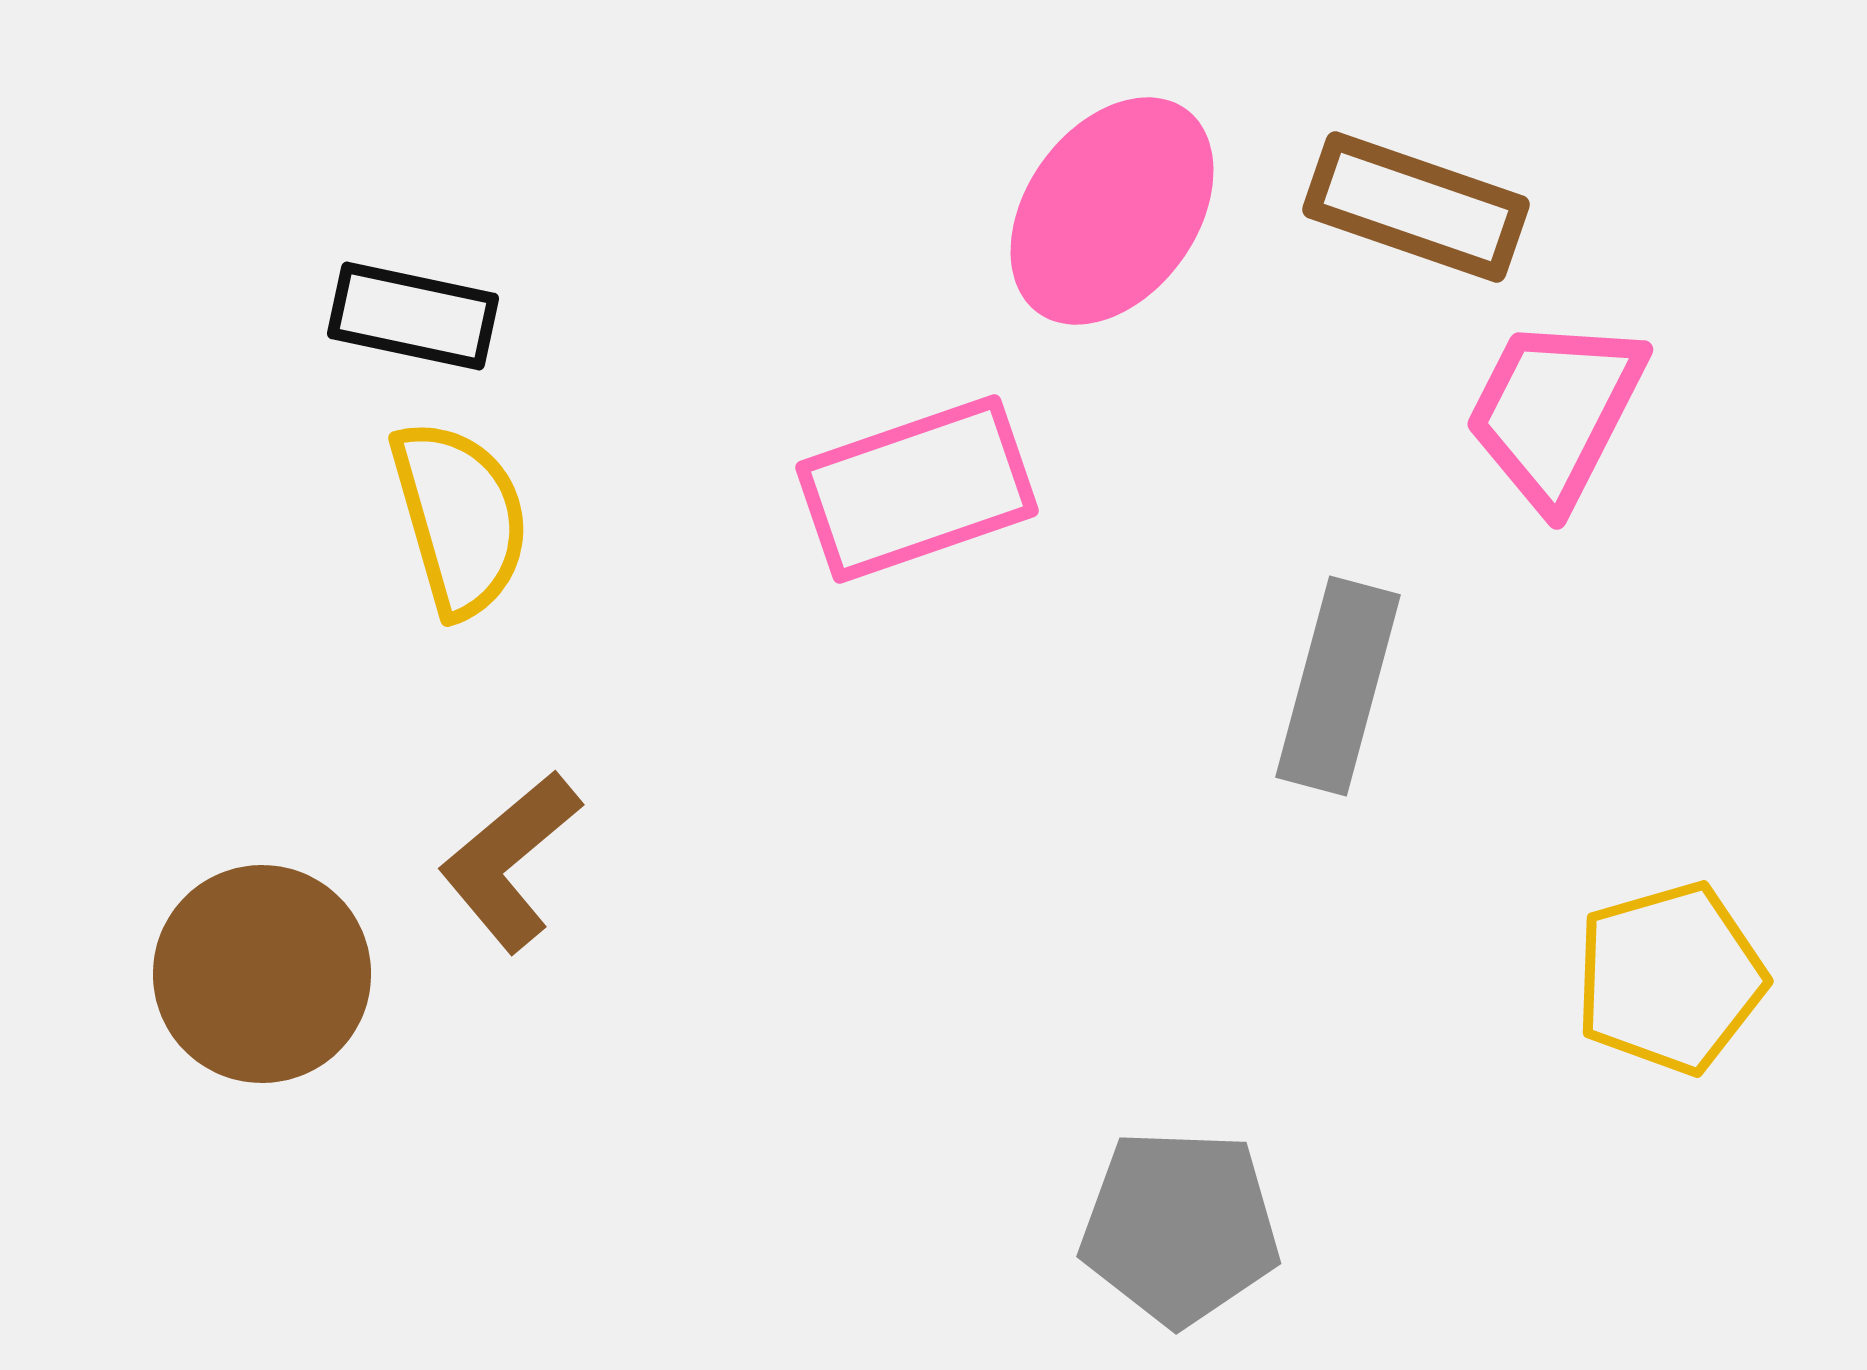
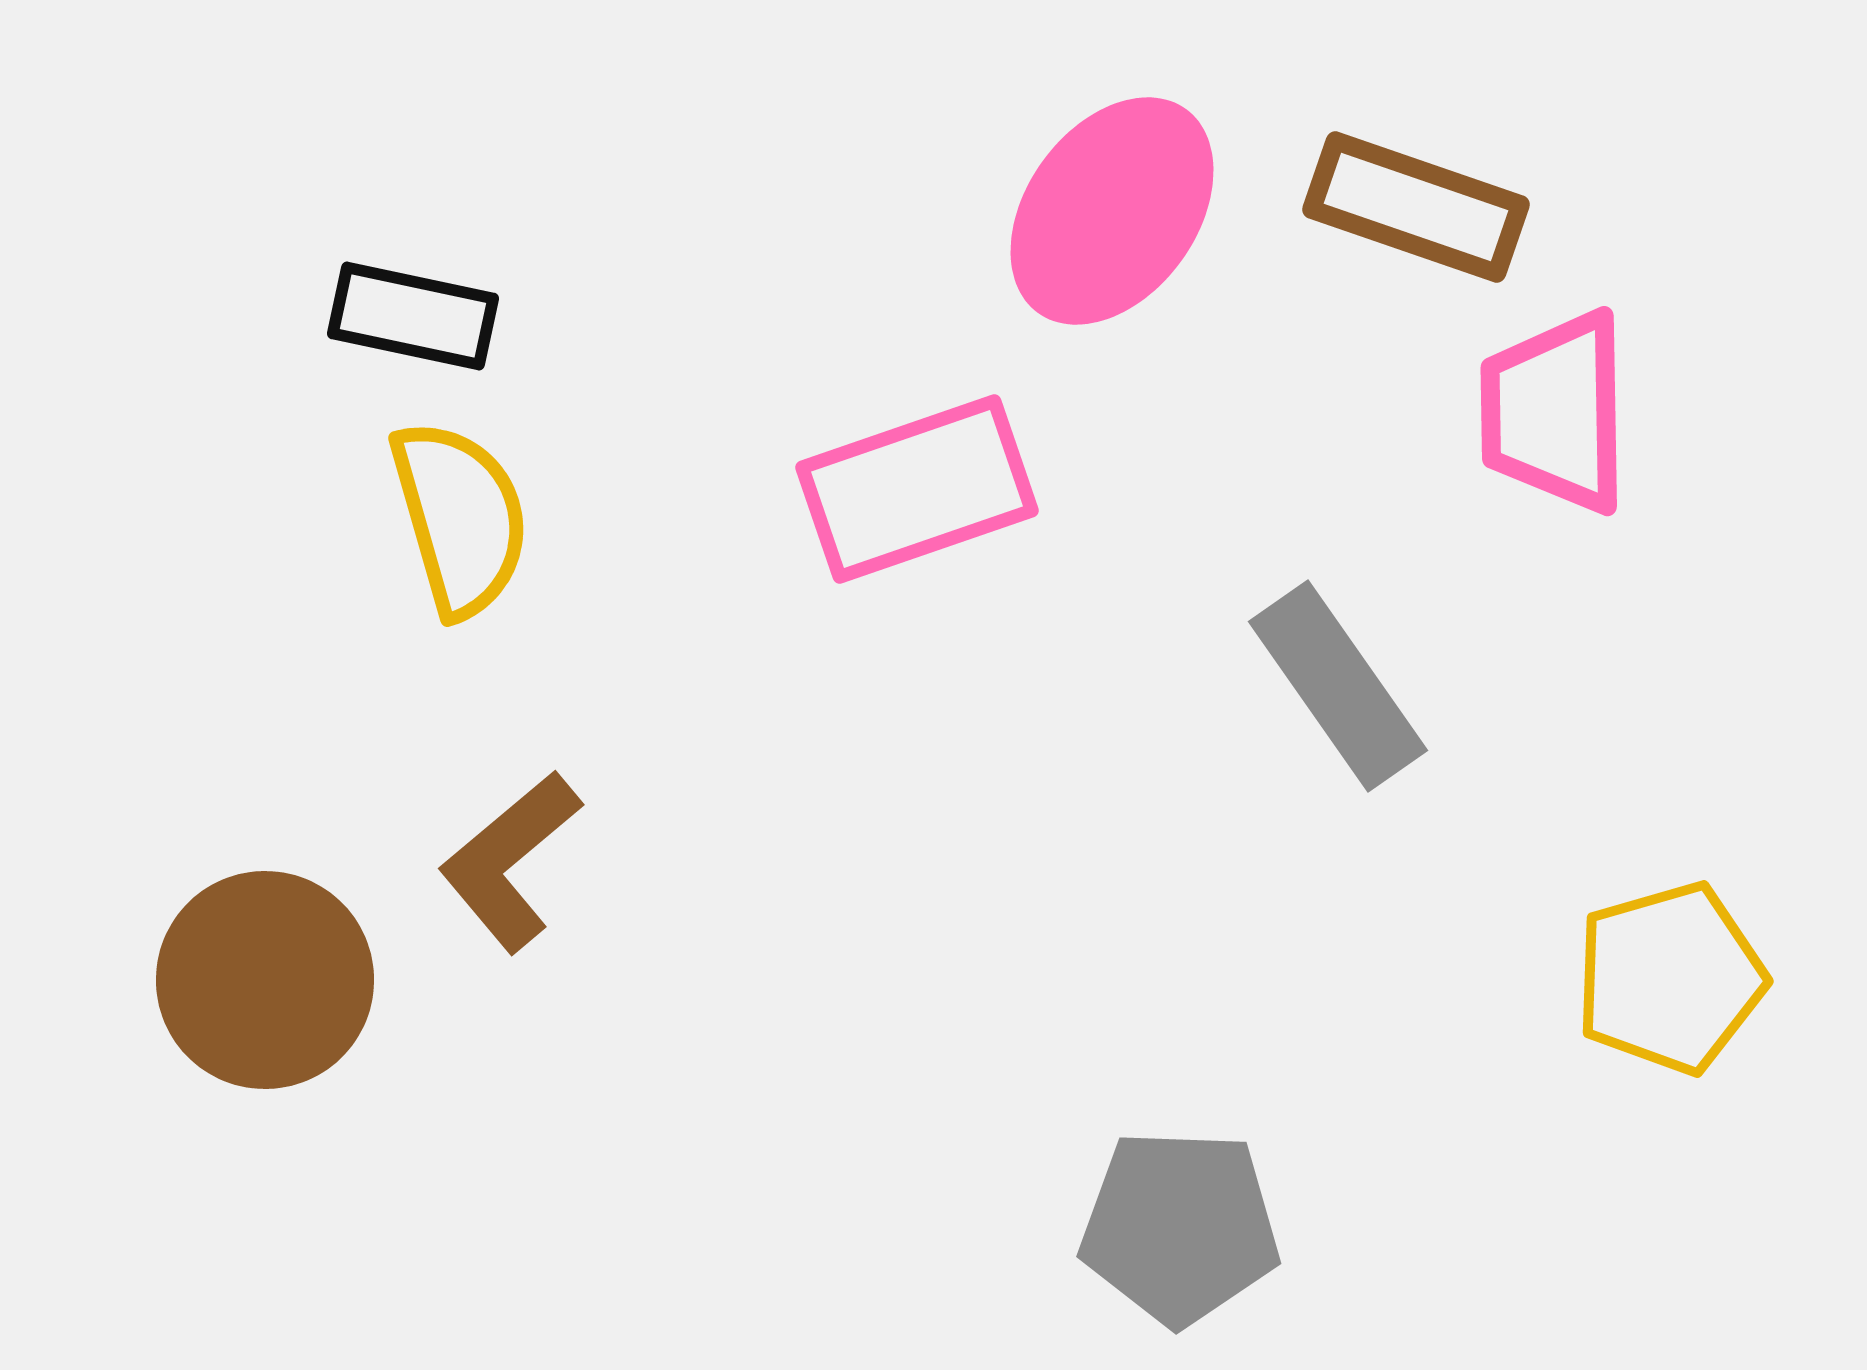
pink trapezoid: rotated 28 degrees counterclockwise
gray rectangle: rotated 50 degrees counterclockwise
brown circle: moved 3 px right, 6 px down
